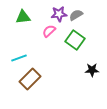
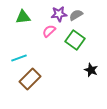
black star: moved 1 px left; rotated 24 degrees clockwise
